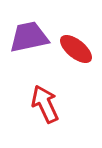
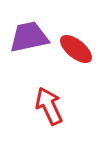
red arrow: moved 4 px right, 2 px down
